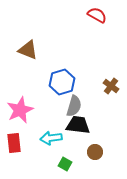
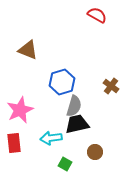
black trapezoid: moved 1 px left, 1 px up; rotated 20 degrees counterclockwise
